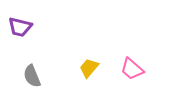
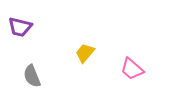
yellow trapezoid: moved 4 px left, 15 px up
